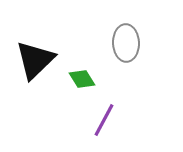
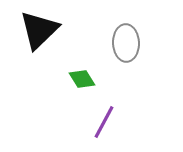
black triangle: moved 4 px right, 30 px up
purple line: moved 2 px down
